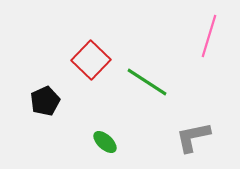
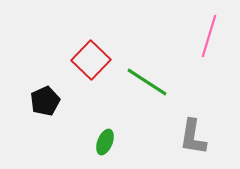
gray L-shape: rotated 69 degrees counterclockwise
green ellipse: rotated 70 degrees clockwise
